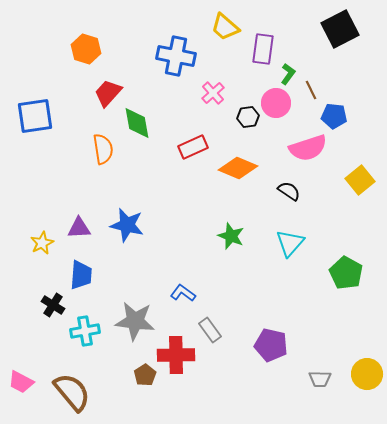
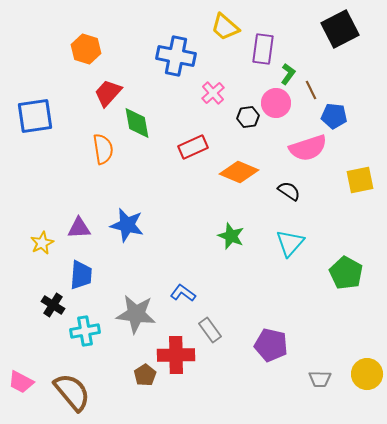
orange diamond: moved 1 px right, 4 px down
yellow square: rotated 28 degrees clockwise
gray star: moved 1 px right, 7 px up
